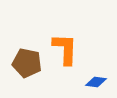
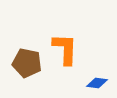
blue diamond: moved 1 px right, 1 px down
